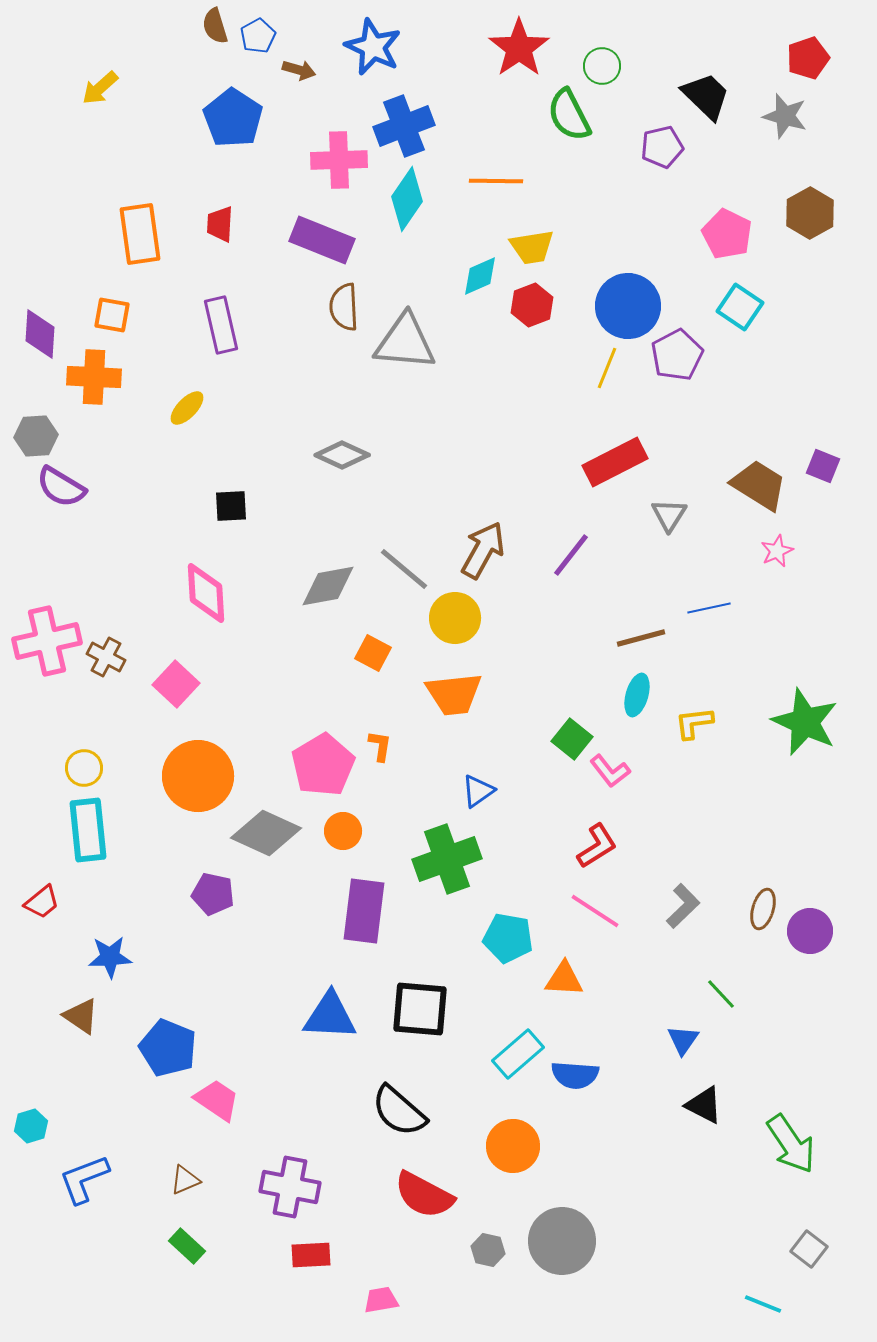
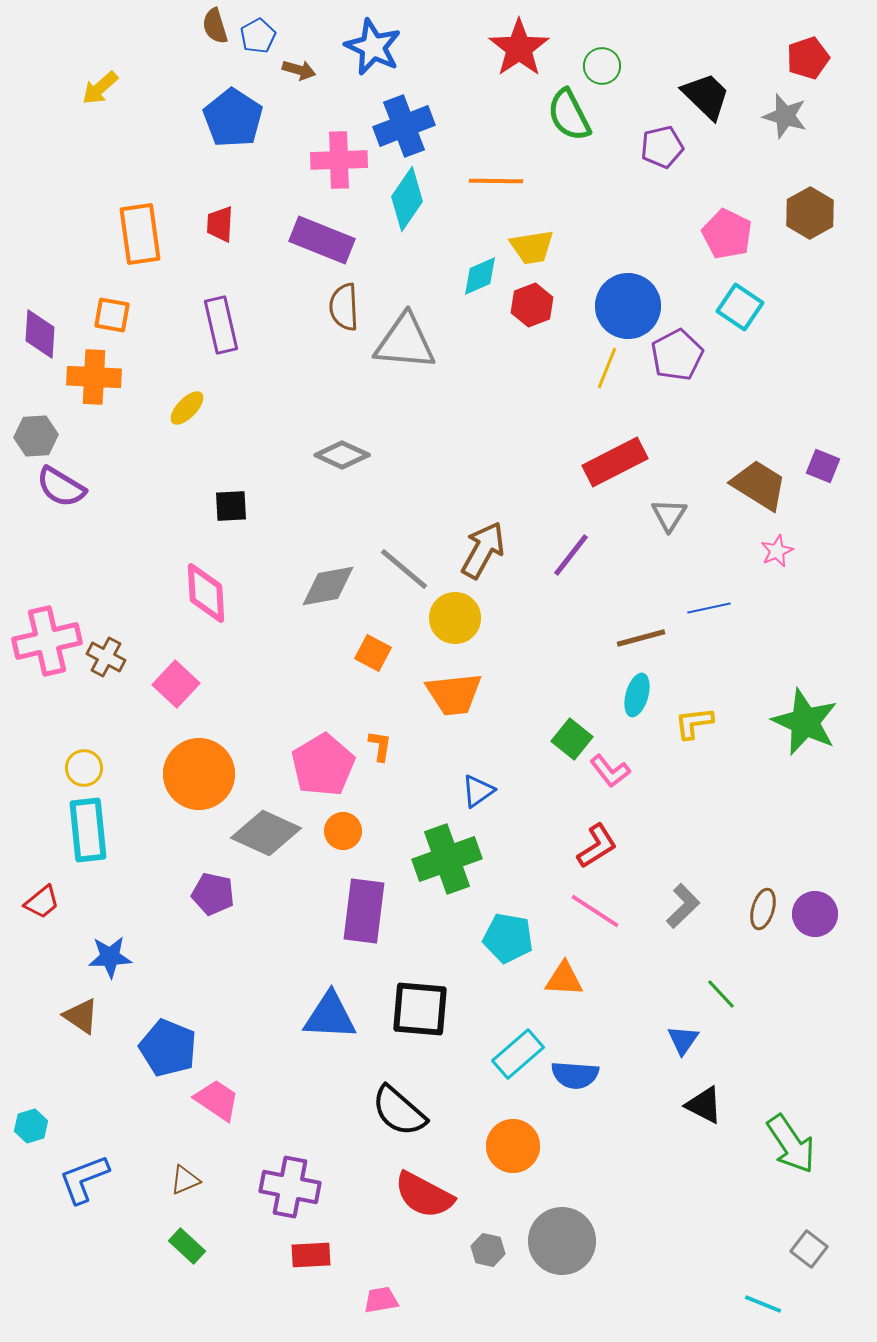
orange circle at (198, 776): moved 1 px right, 2 px up
purple circle at (810, 931): moved 5 px right, 17 px up
